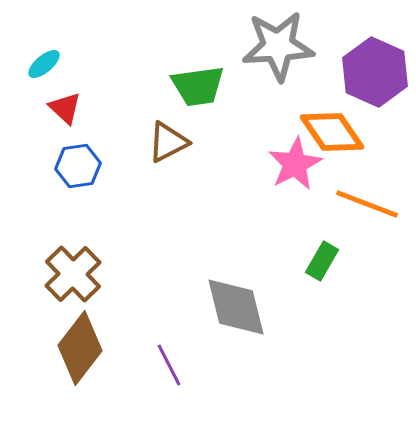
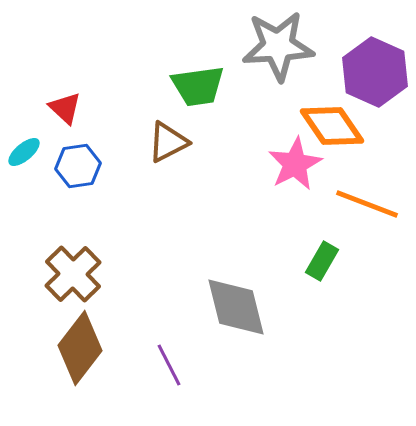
cyan ellipse: moved 20 px left, 88 px down
orange diamond: moved 6 px up
